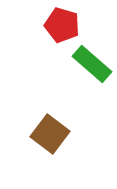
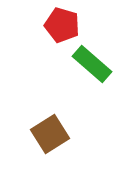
brown square: rotated 21 degrees clockwise
